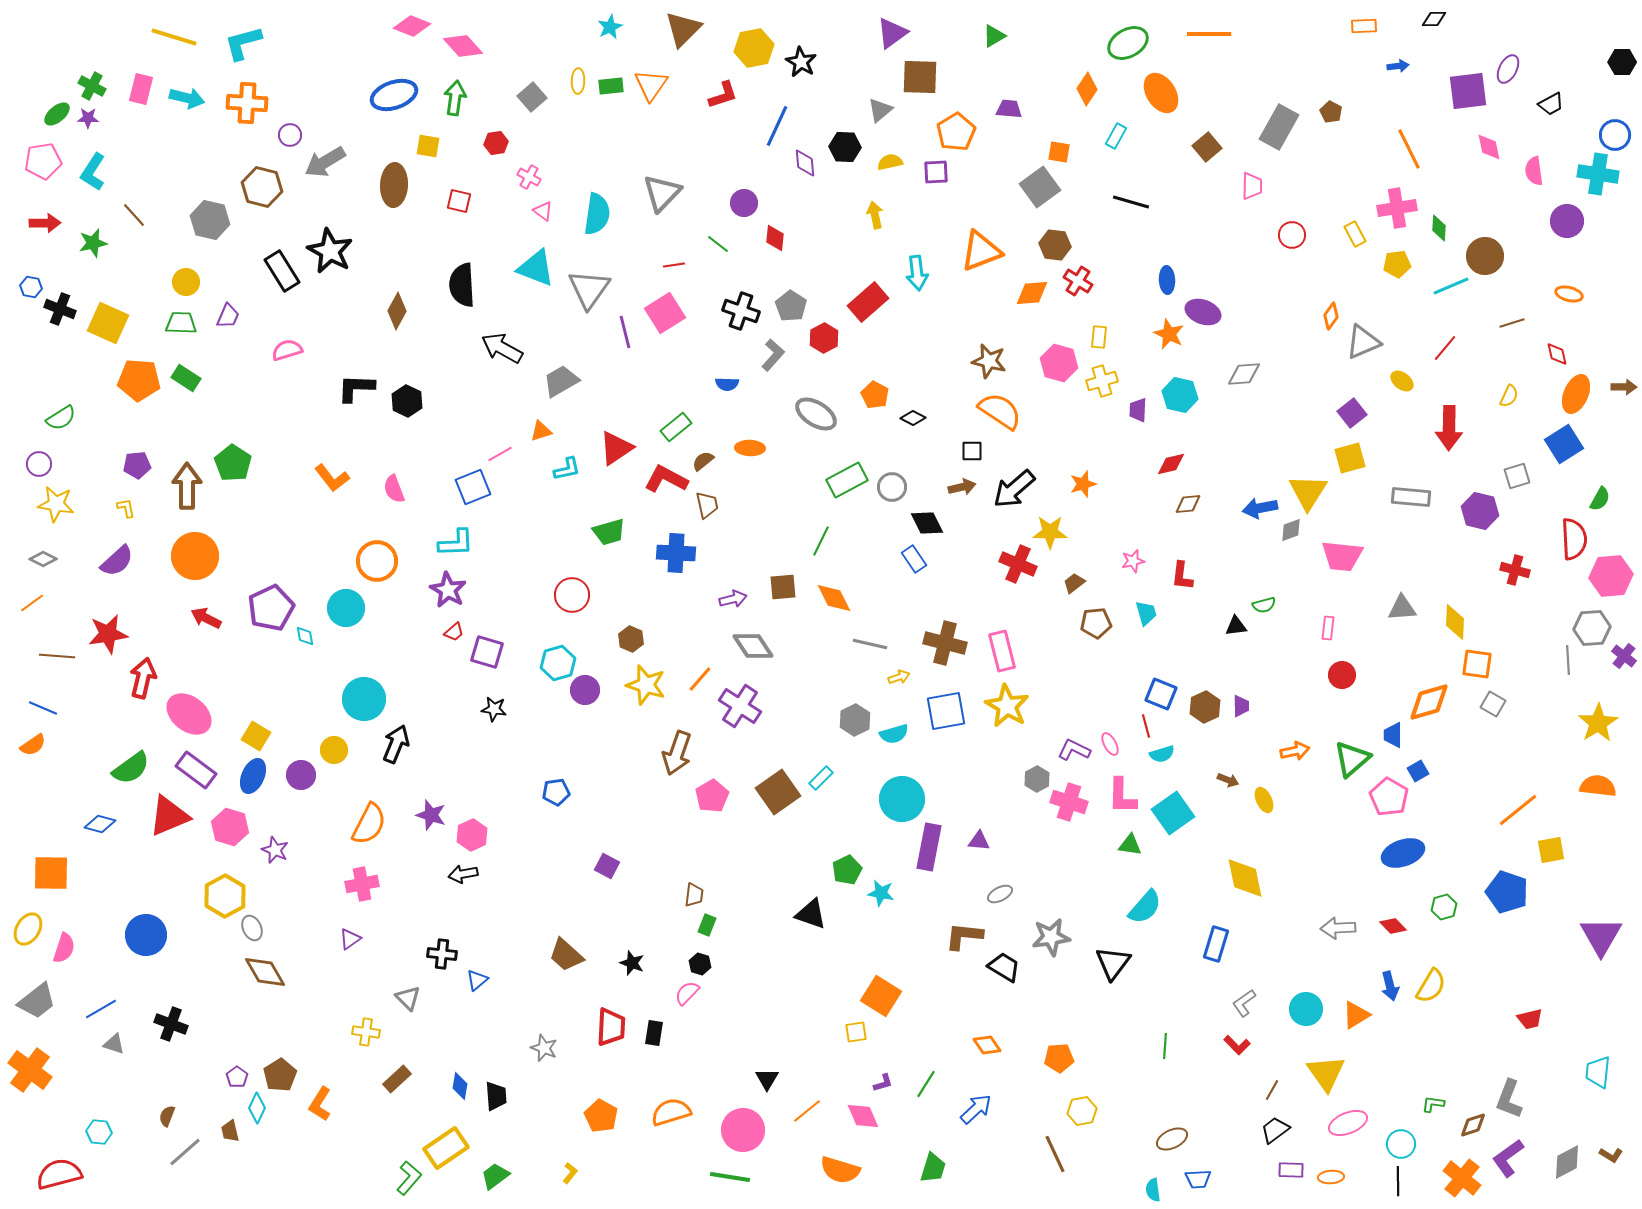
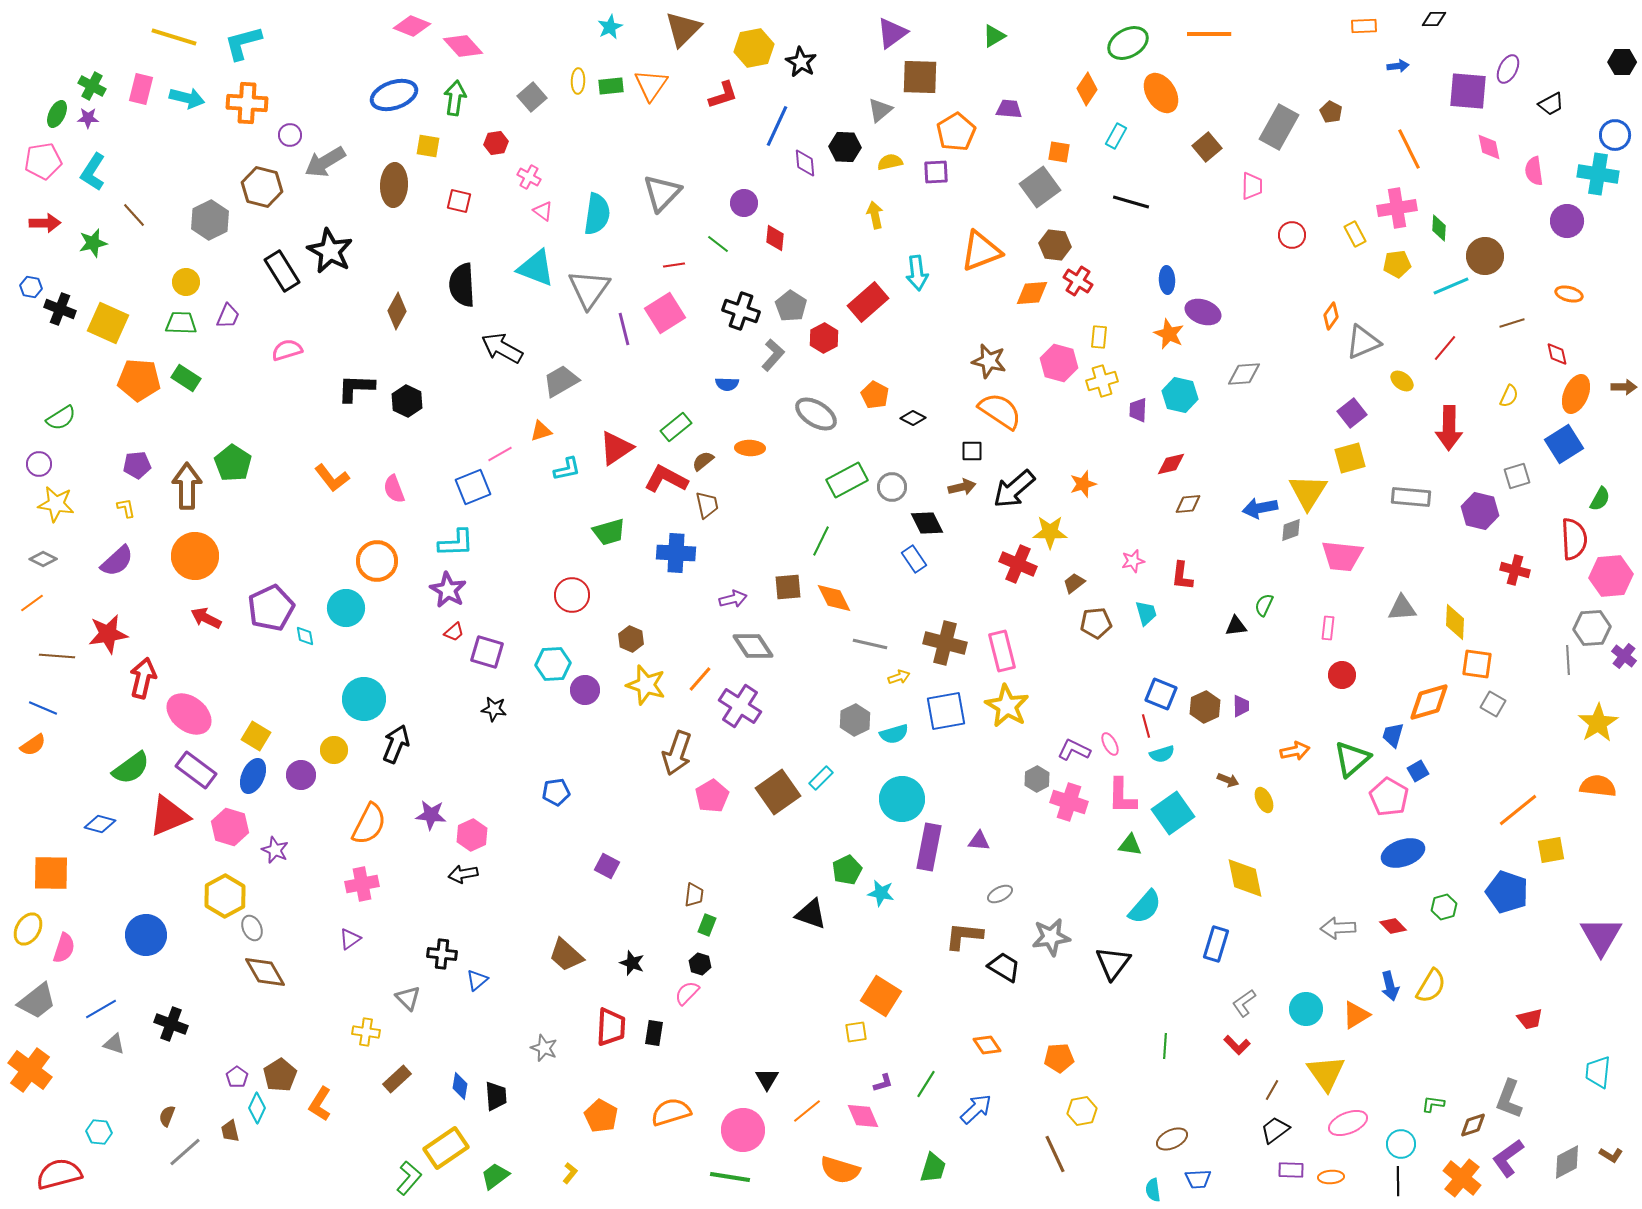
purple square at (1468, 91): rotated 12 degrees clockwise
green ellipse at (57, 114): rotated 24 degrees counterclockwise
gray hexagon at (210, 220): rotated 21 degrees clockwise
purple line at (625, 332): moved 1 px left, 3 px up
brown square at (783, 587): moved 5 px right
green semicircle at (1264, 605): rotated 130 degrees clockwise
cyan hexagon at (558, 663): moved 5 px left, 1 px down; rotated 12 degrees clockwise
blue trapezoid at (1393, 735): rotated 16 degrees clockwise
purple star at (431, 815): rotated 12 degrees counterclockwise
